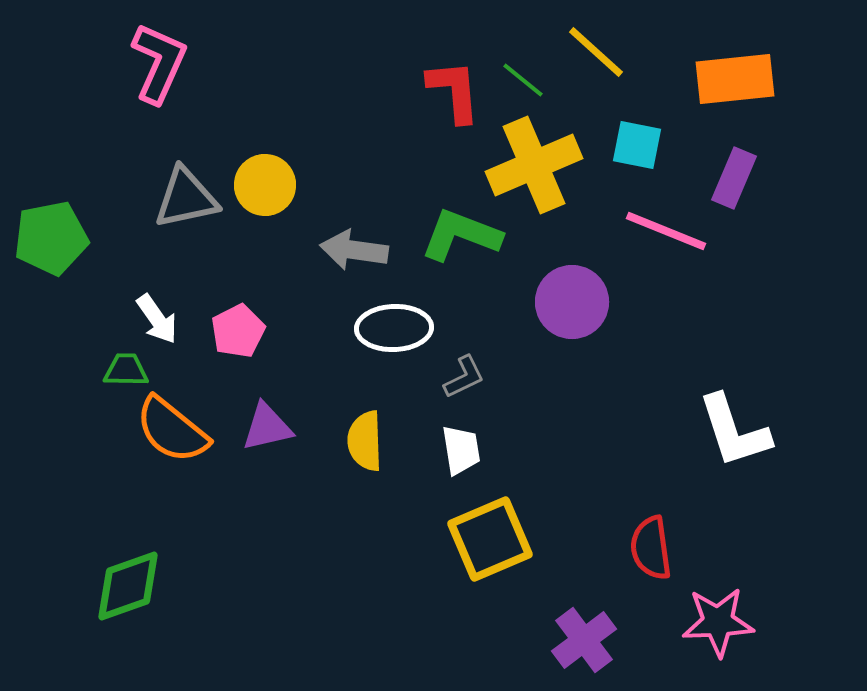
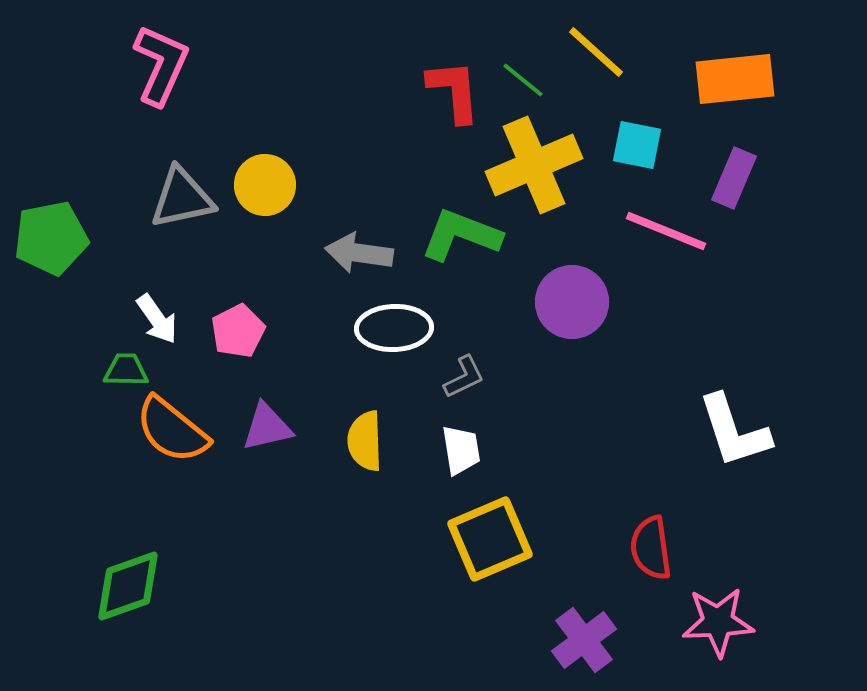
pink L-shape: moved 2 px right, 2 px down
gray triangle: moved 4 px left
gray arrow: moved 5 px right, 3 px down
